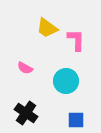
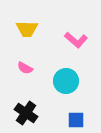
yellow trapezoid: moved 20 px left, 1 px down; rotated 35 degrees counterclockwise
pink L-shape: rotated 130 degrees clockwise
